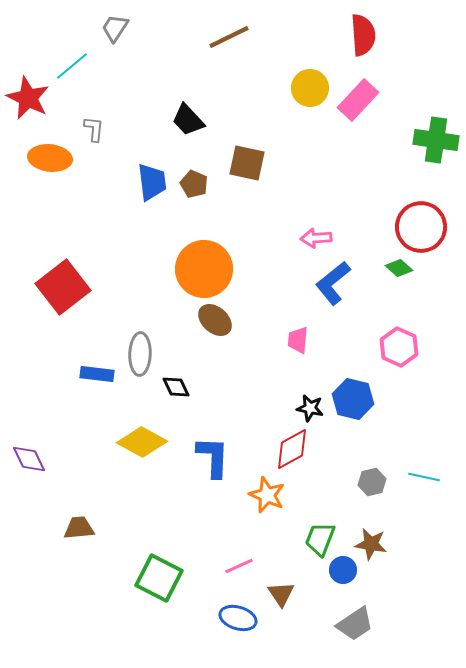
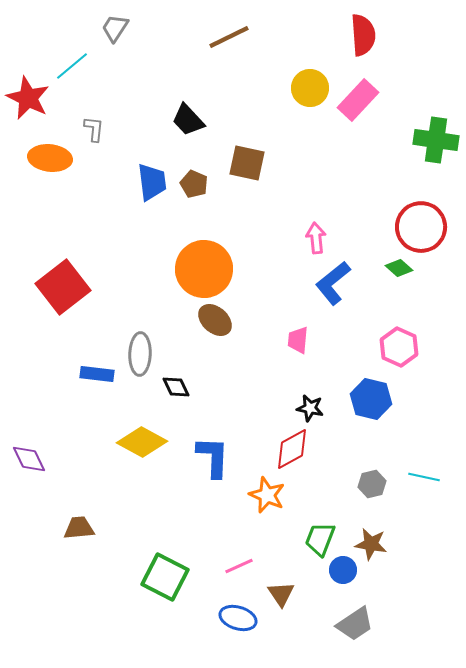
pink arrow at (316, 238): rotated 88 degrees clockwise
blue hexagon at (353, 399): moved 18 px right
gray hexagon at (372, 482): moved 2 px down
green square at (159, 578): moved 6 px right, 1 px up
